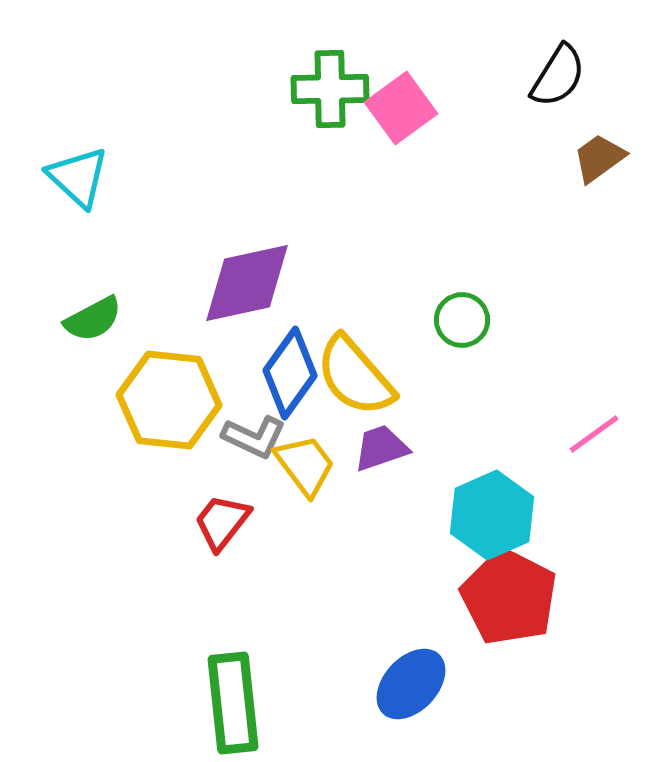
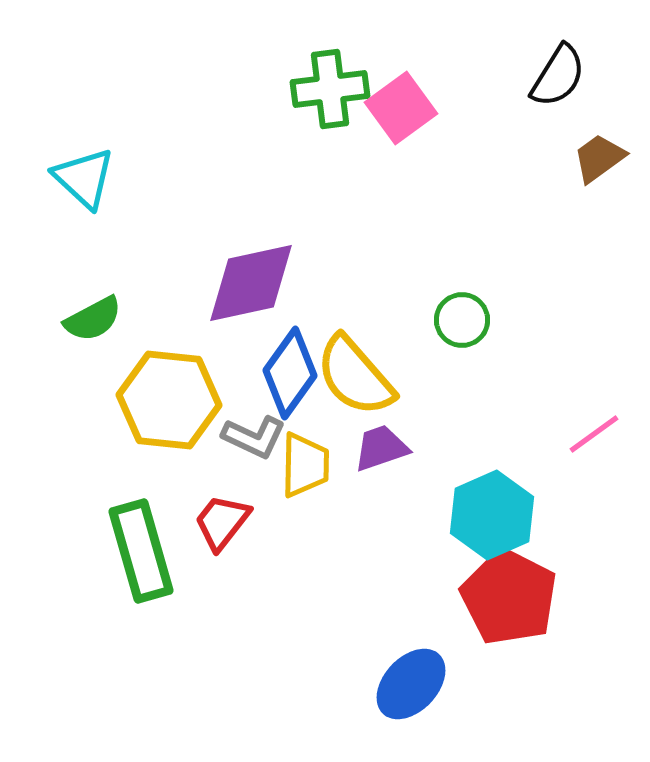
green cross: rotated 6 degrees counterclockwise
cyan triangle: moved 6 px right, 1 px down
purple diamond: moved 4 px right
yellow trapezoid: rotated 38 degrees clockwise
green rectangle: moved 92 px left, 152 px up; rotated 10 degrees counterclockwise
